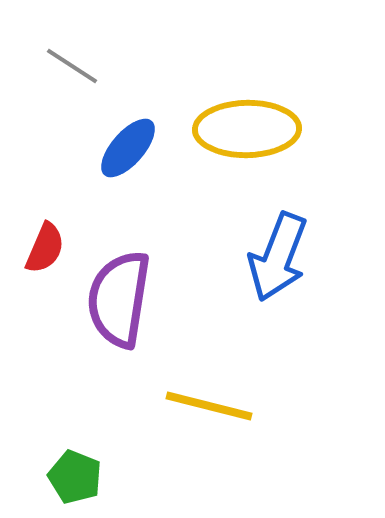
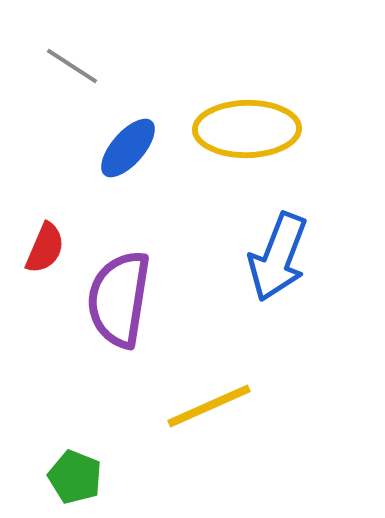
yellow line: rotated 38 degrees counterclockwise
